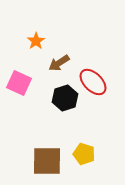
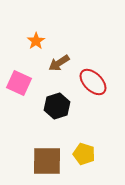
black hexagon: moved 8 px left, 8 px down
